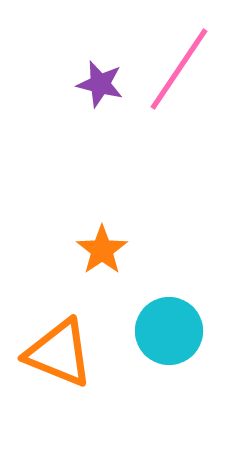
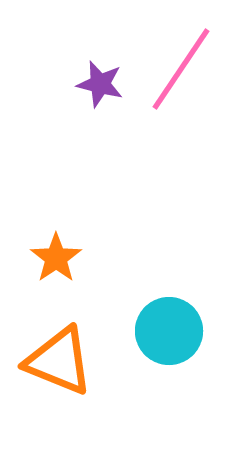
pink line: moved 2 px right
orange star: moved 46 px left, 8 px down
orange triangle: moved 8 px down
